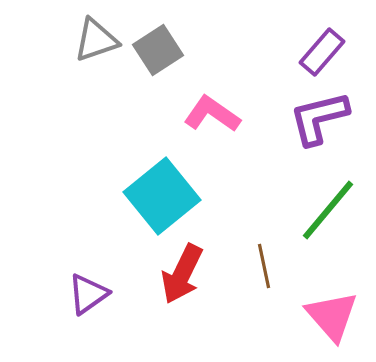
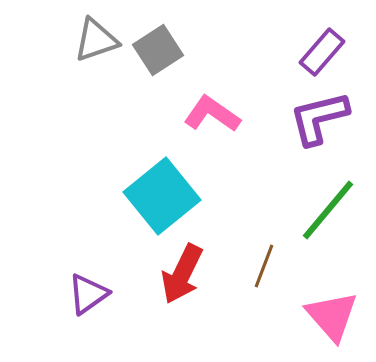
brown line: rotated 33 degrees clockwise
